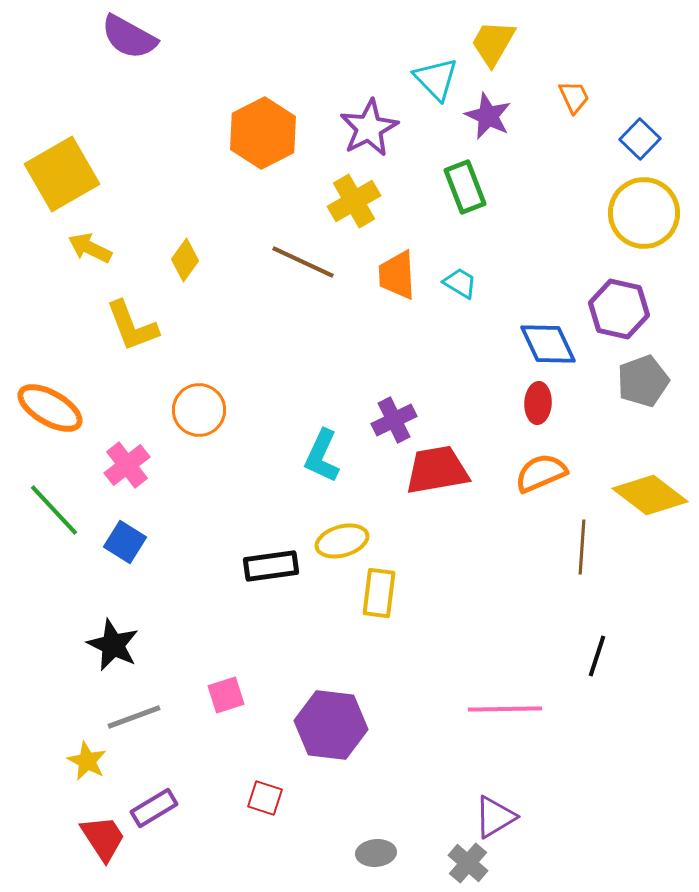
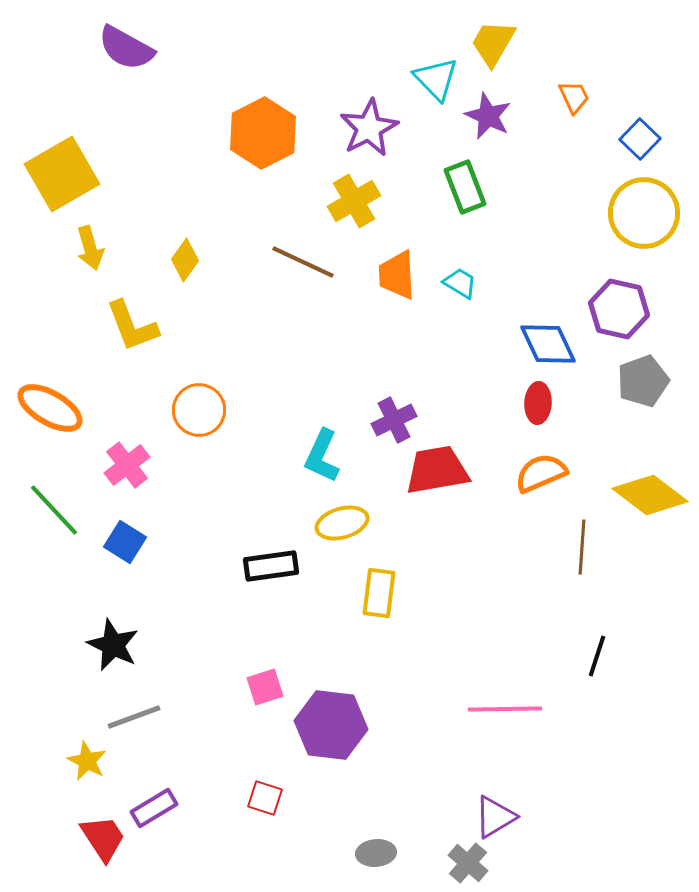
purple semicircle at (129, 37): moved 3 px left, 11 px down
yellow arrow at (90, 248): rotated 132 degrees counterclockwise
yellow ellipse at (342, 541): moved 18 px up
pink square at (226, 695): moved 39 px right, 8 px up
